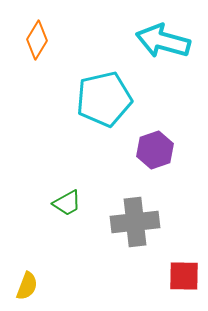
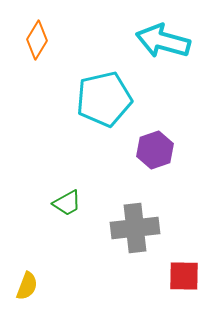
gray cross: moved 6 px down
